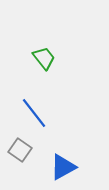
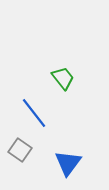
green trapezoid: moved 19 px right, 20 px down
blue triangle: moved 5 px right, 4 px up; rotated 24 degrees counterclockwise
